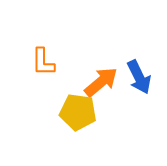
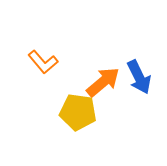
orange L-shape: rotated 40 degrees counterclockwise
orange arrow: moved 2 px right
